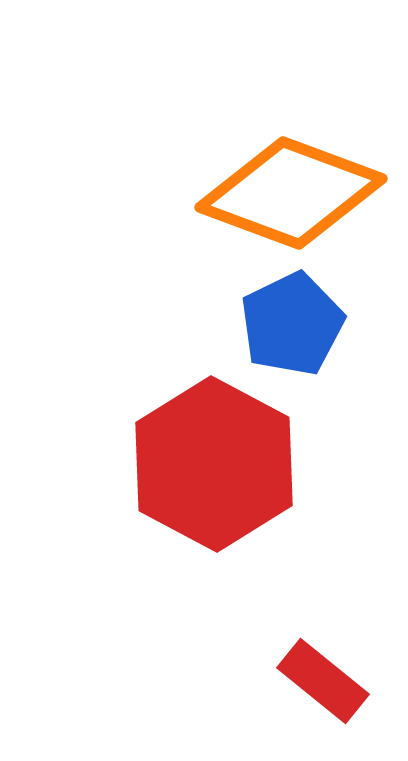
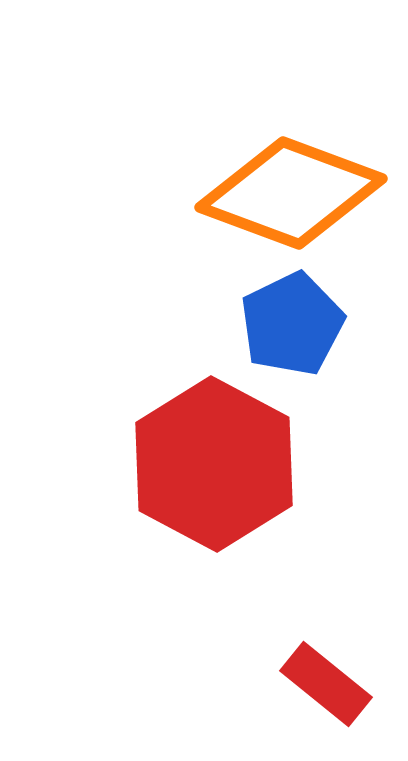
red rectangle: moved 3 px right, 3 px down
